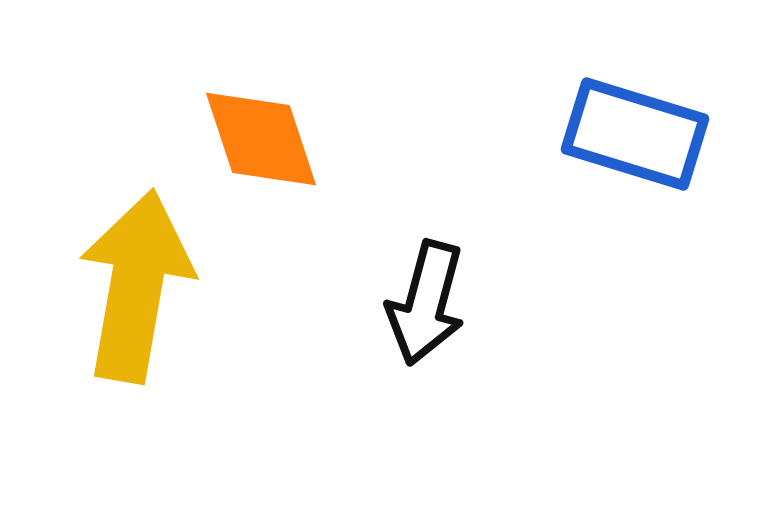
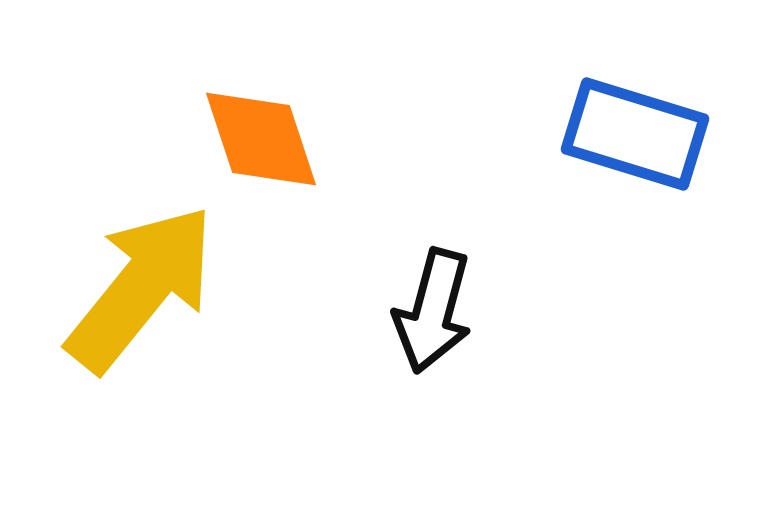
yellow arrow: moved 5 px right, 2 px down; rotated 29 degrees clockwise
black arrow: moved 7 px right, 8 px down
